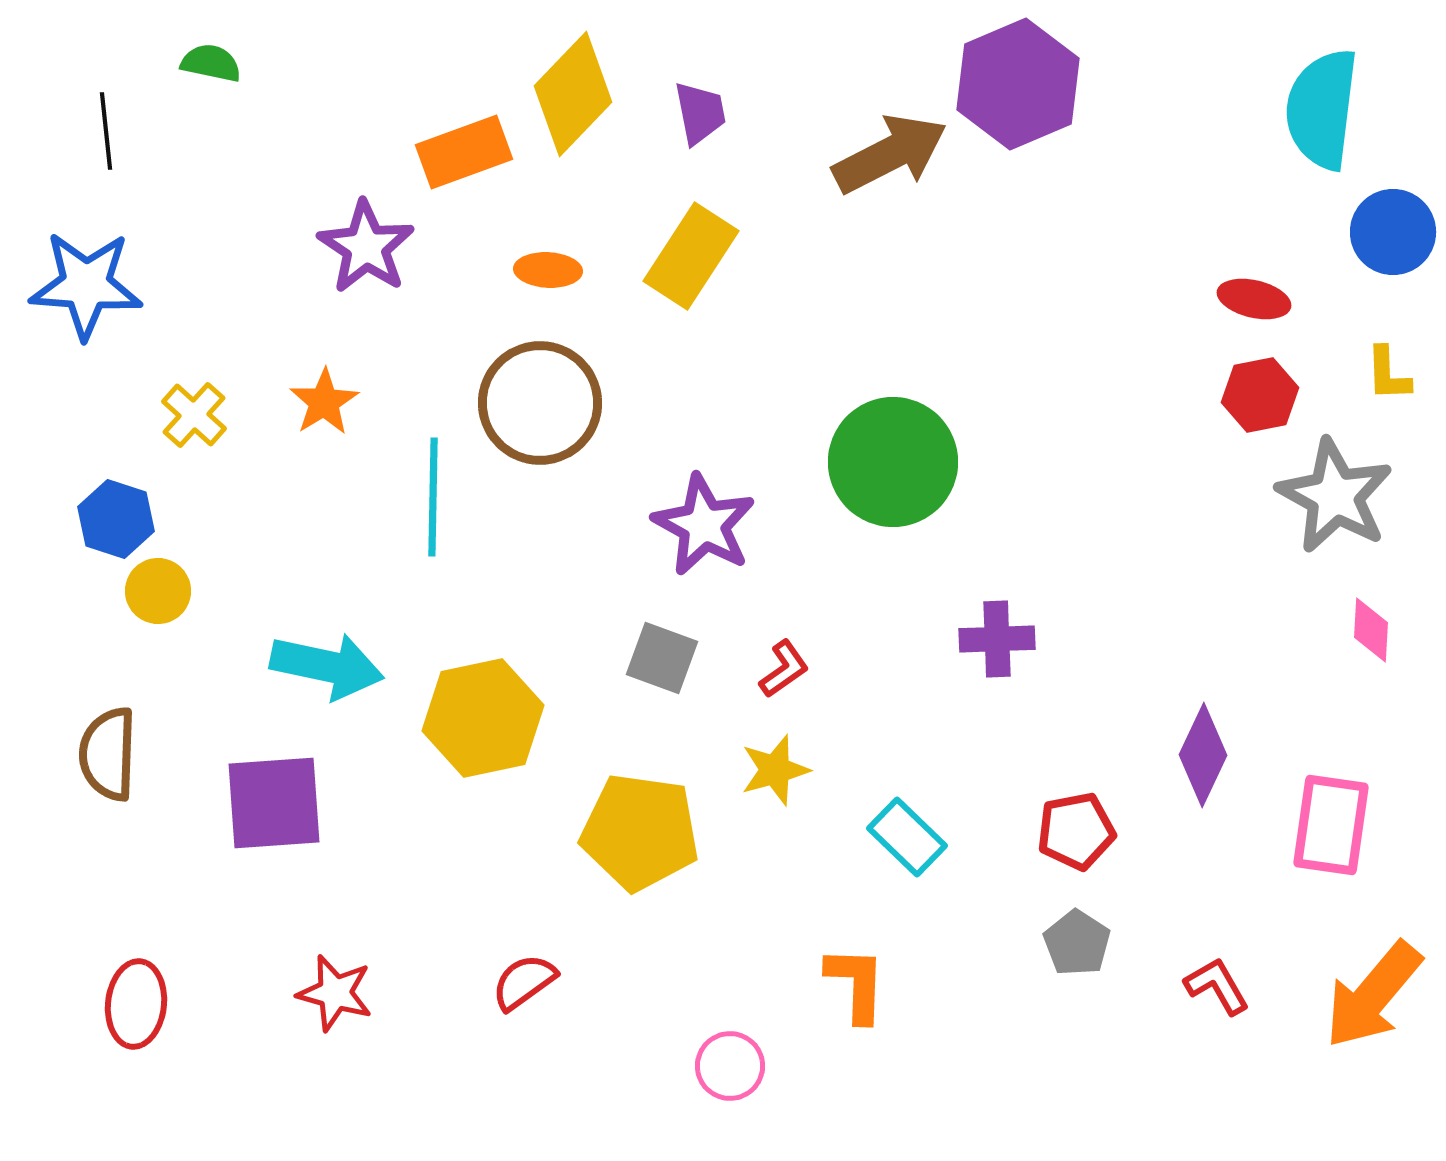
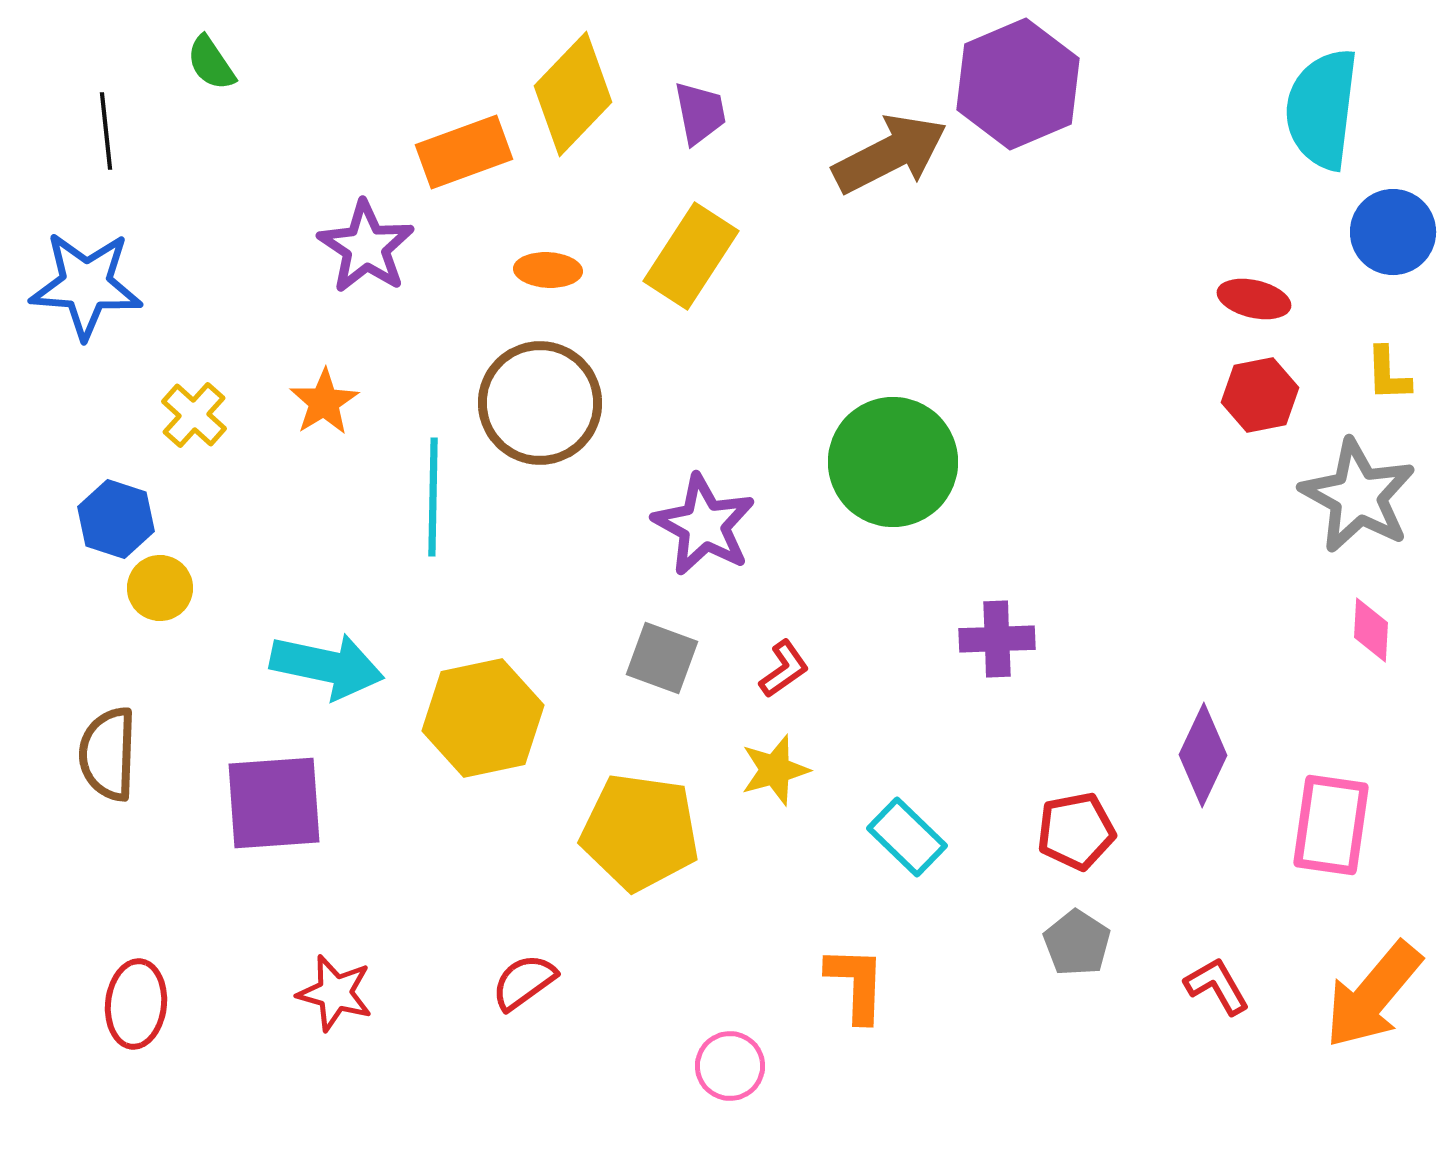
green semicircle at (211, 63): rotated 136 degrees counterclockwise
gray star at (1335, 496): moved 23 px right
yellow circle at (158, 591): moved 2 px right, 3 px up
